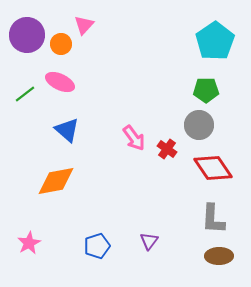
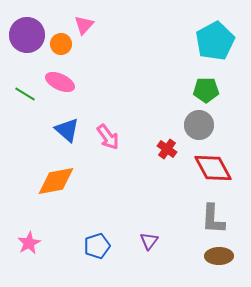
cyan pentagon: rotated 6 degrees clockwise
green line: rotated 70 degrees clockwise
pink arrow: moved 26 px left, 1 px up
red diamond: rotated 6 degrees clockwise
